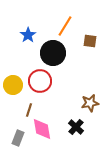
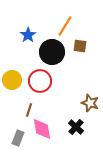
brown square: moved 10 px left, 5 px down
black circle: moved 1 px left, 1 px up
yellow circle: moved 1 px left, 5 px up
brown star: rotated 30 degrees clockwise
